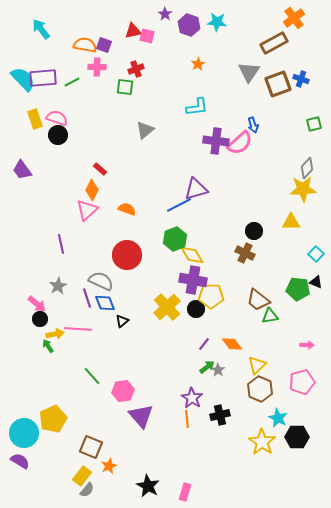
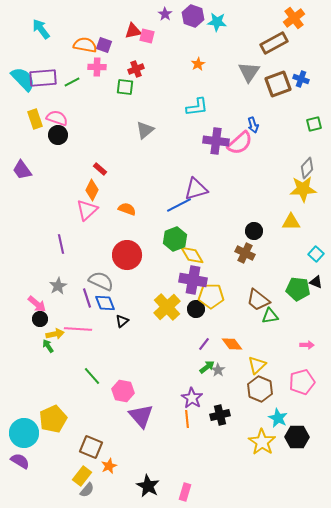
purple hexagon at (189, 25): moved 4 px right, 9 px up
pink hexagon at (123, 391): rotated 20 degrees clockwise
